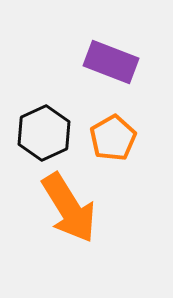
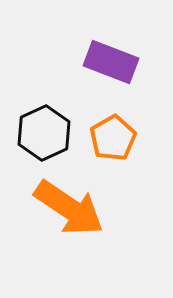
orange arrow: rotated 24 degrees counterclockwise
